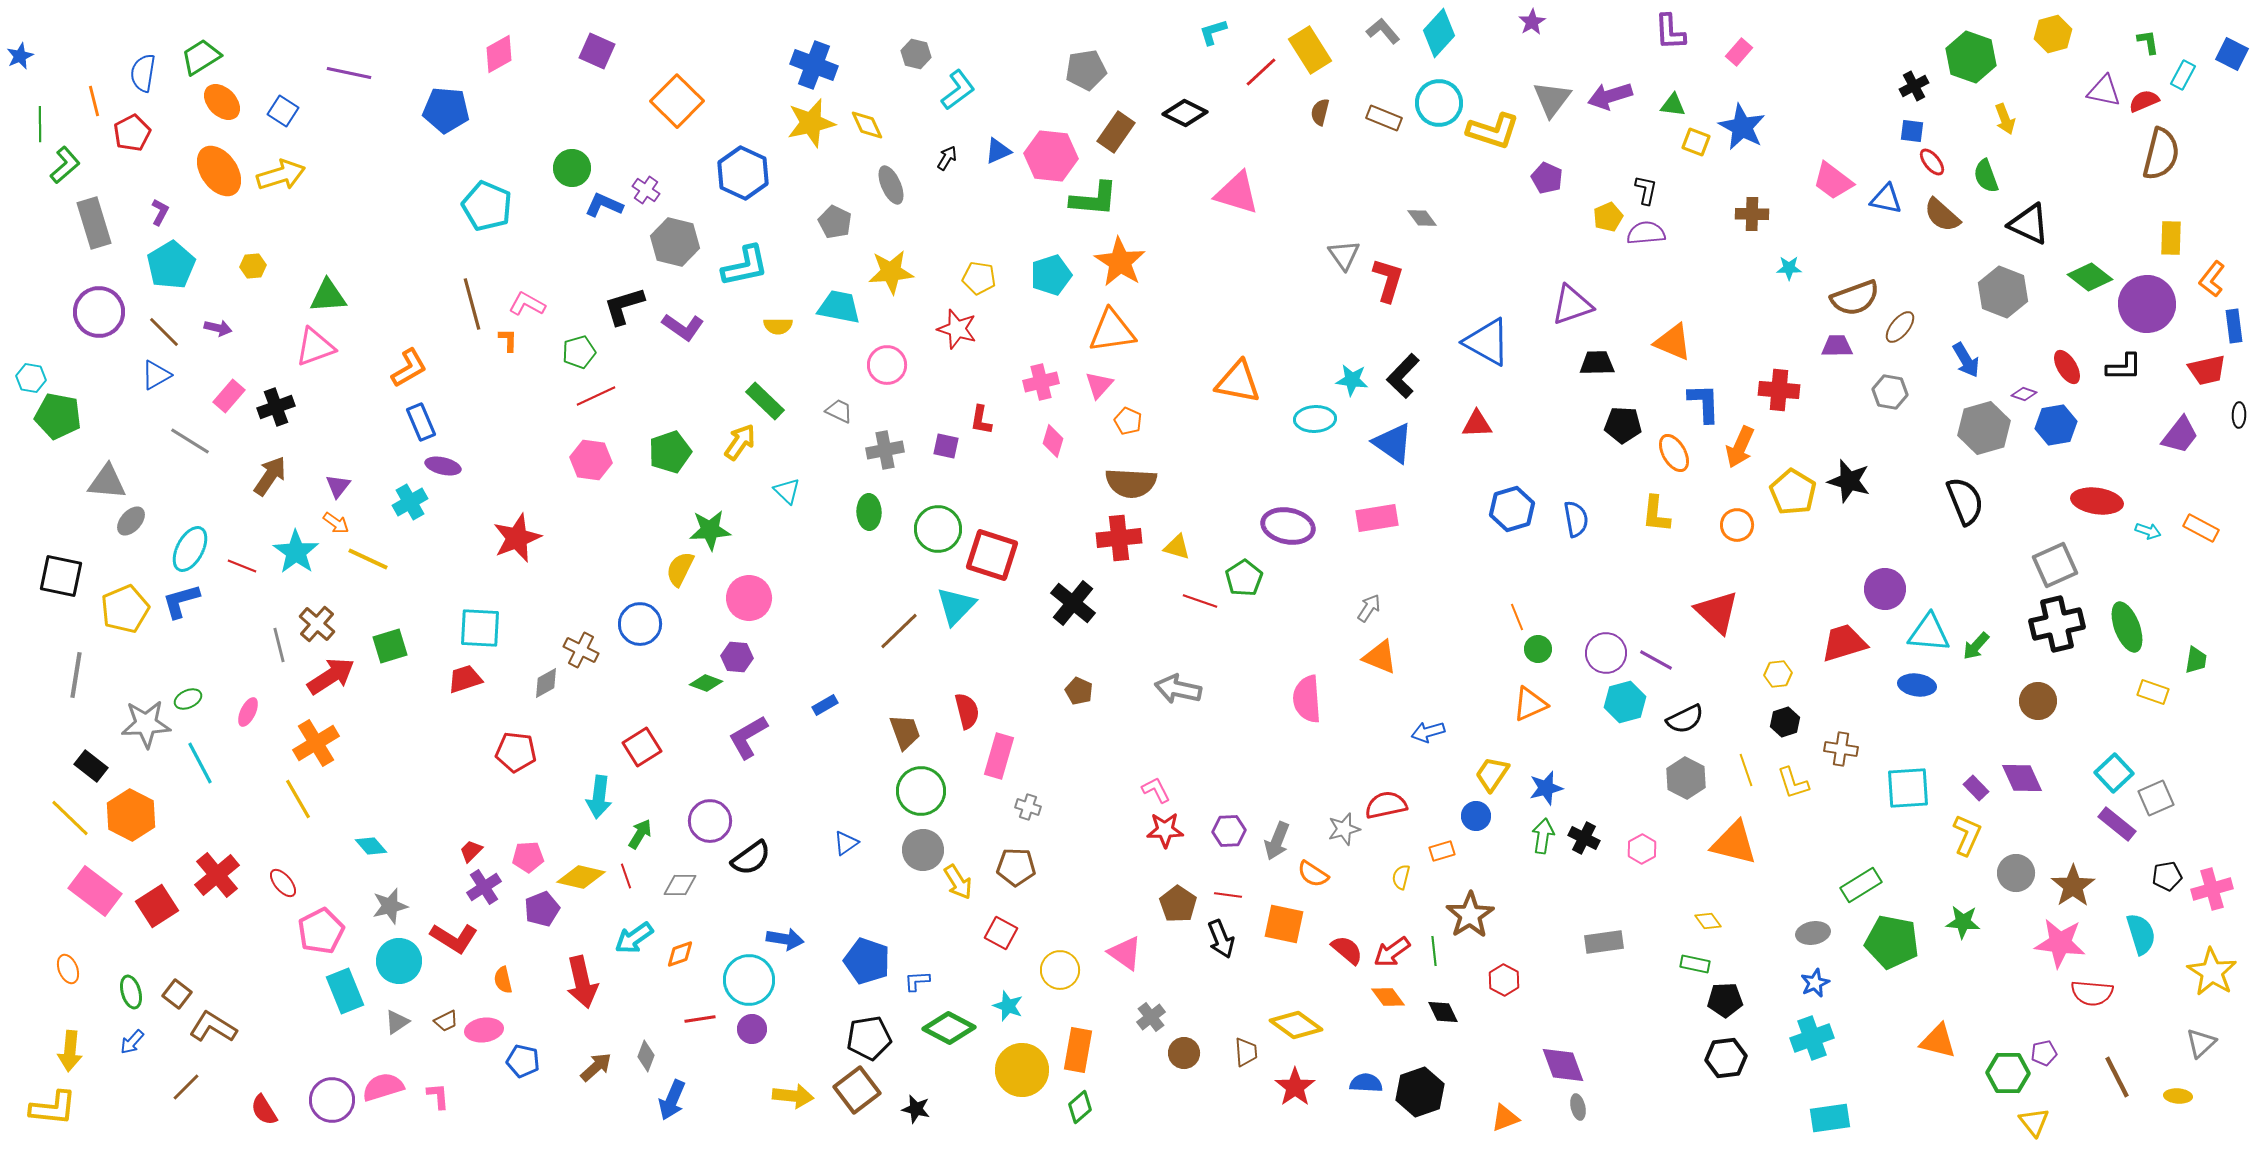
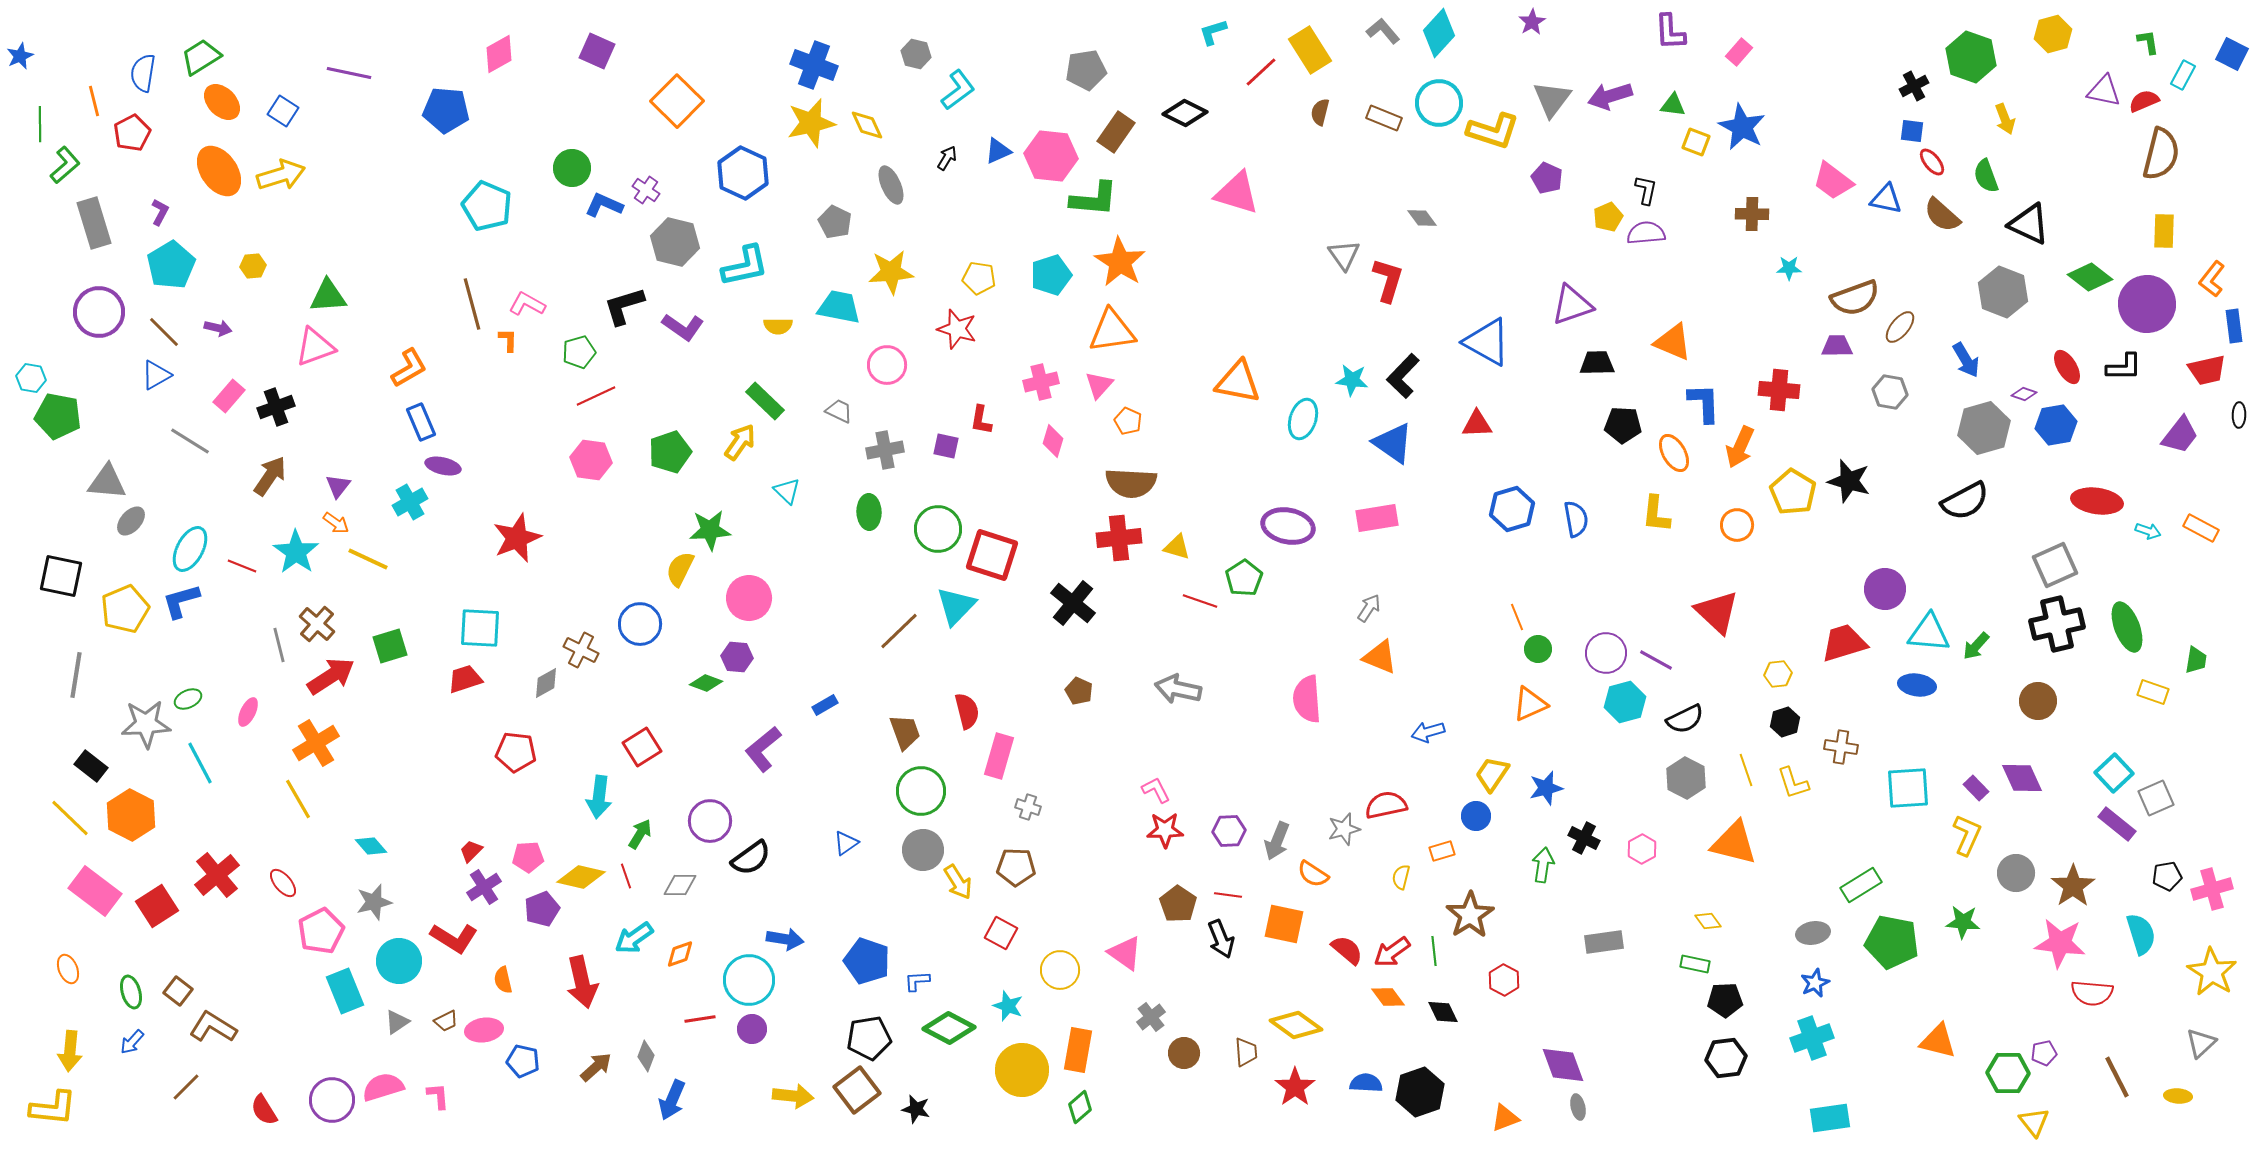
yellow rectangle at (2171, 238): moved 7 px left, 7 px up
cyan ellipse at (1315, 419): moved 12 px left; rotated 69 degrees counterclockwise
black semicircle at (1965, 501): rotated 84 degrees clockwise
purple L-shape at (748, 737): moved 15 px right, 12 px down; rotated 9 degrees counterclockwise
brown cross at (1841, 749): moved 2 px up
green arrow at (1543, 836): moved 29 px down
gray star at (390, 906): moved 16 px left, 4 px up
brown square at (177, 994): moved 1 px right, 3 px up
